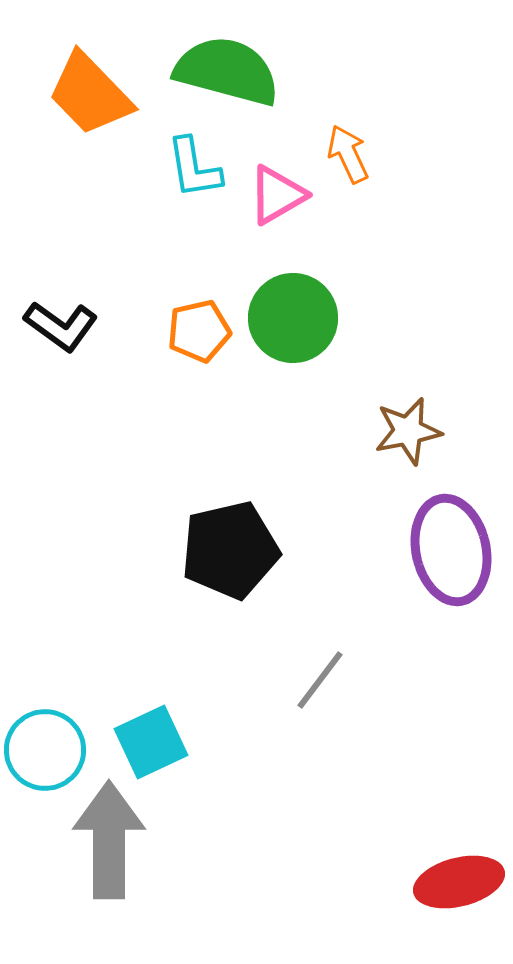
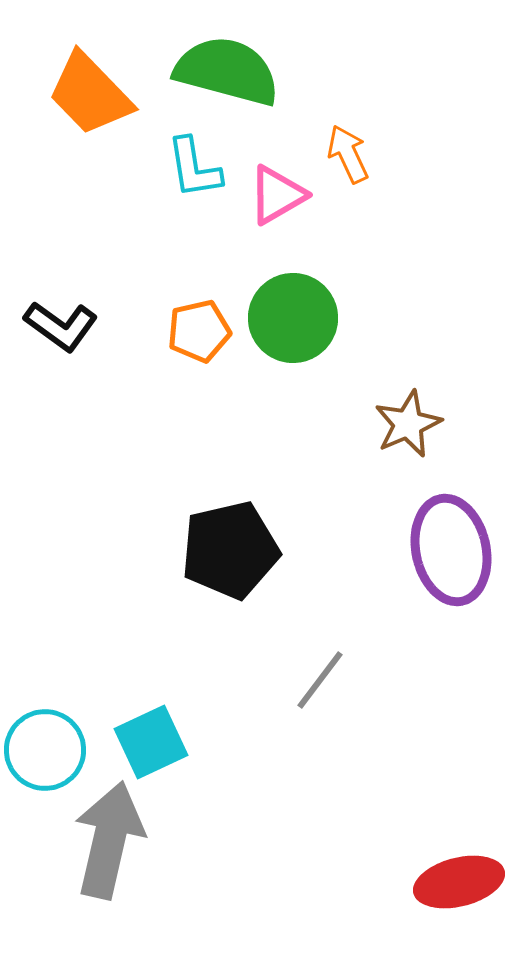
brown star: moved 7 px up; rotated 12 degrees counterclockwise
gray arrow: rotated 13 degrees clockwise
